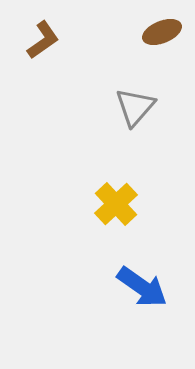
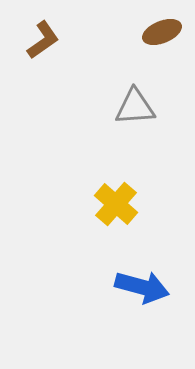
gray triangle: rotated 45 degrees clockwise
yellow cross: rotated 6 degrees counterclockwise
blue arrow: rotated 20 degrees counterclockwise
